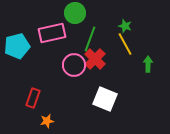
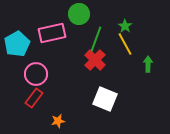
green circle: moved 4 px right, 1 px down
green star: rotated 16 degrees clockwise
green line: moved 6 px right
cyan pentagon: moved 2 px up; rotated 15 degrees counterclockwise
red cross: moved 1 px down
pink circle: moved 38 px left, 9 px down
red rectangle: moved 1 px right; rotated 18 degrees clockwise
orange star: moved 11 px right
